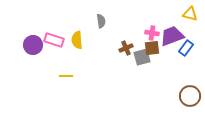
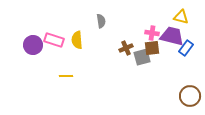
yellow triangle: moved 9 px left, 3 px down
purple trapezoid: rotated 35 degrees clockwise
